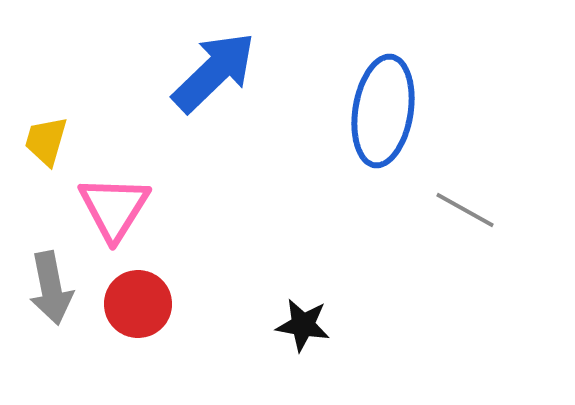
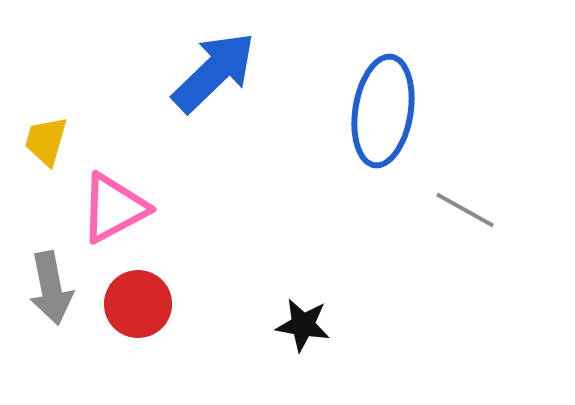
pink triangle: rotated 30 degrees clockwise
